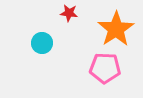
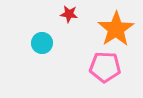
red star: moved 1 px down
pink pentagon: moved 1 px up
